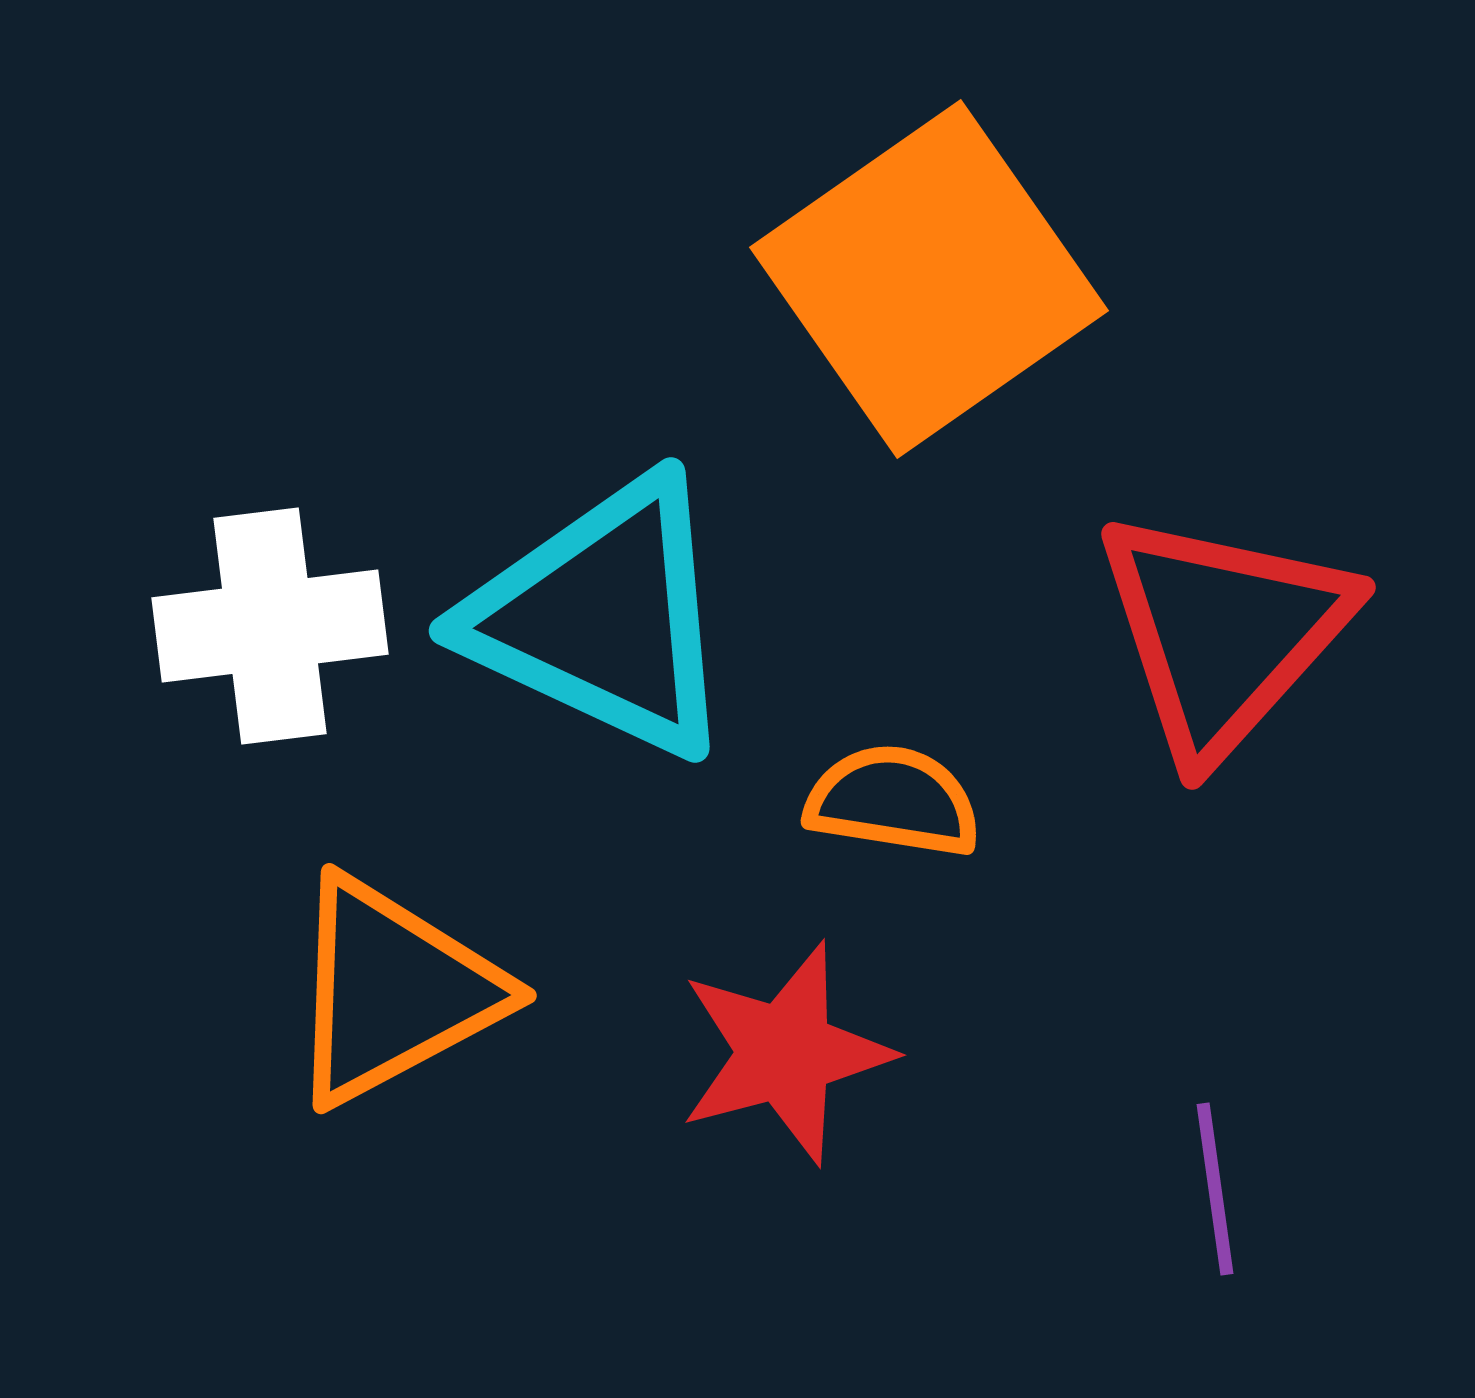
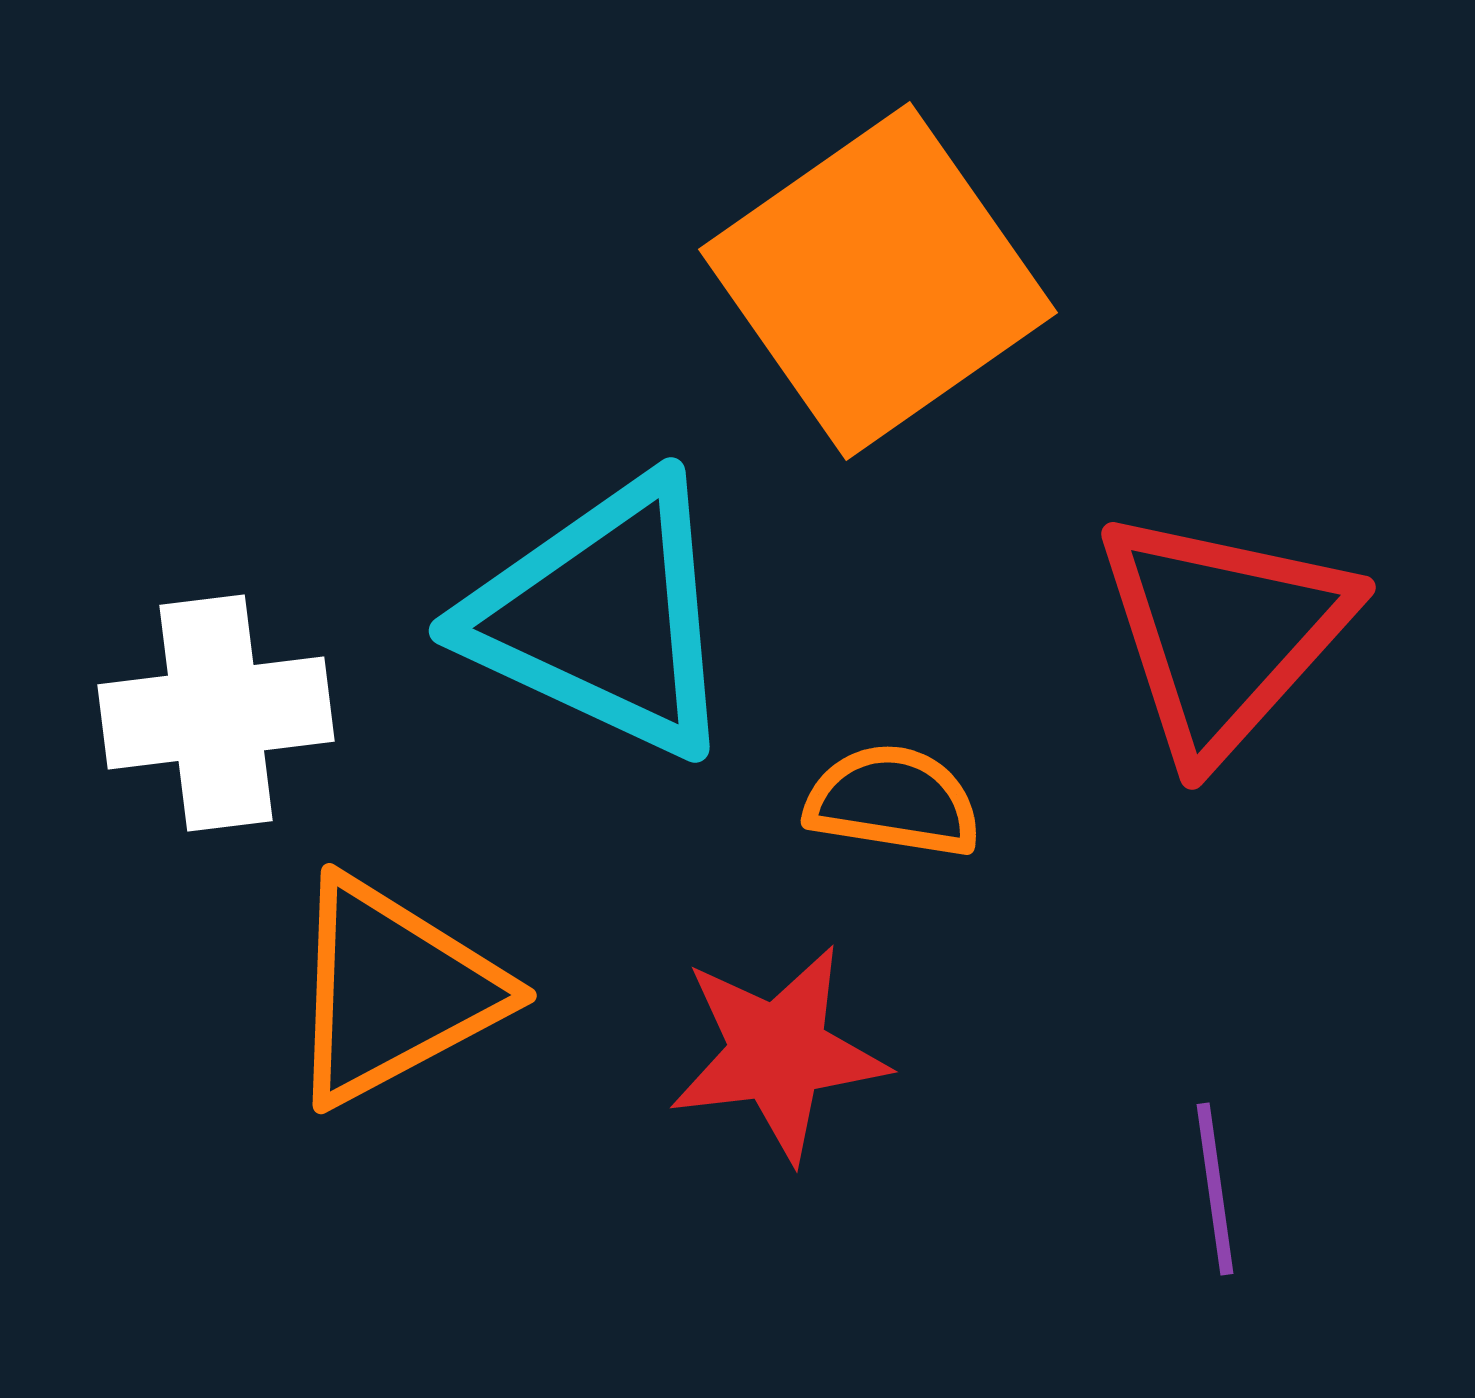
orange square: moved 51 px left, 2 px down
white cross: moved 54 px left, 87 px down
red star: moved 7 px left; rotated 8 degrees clockwise
